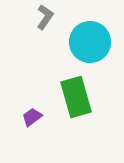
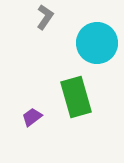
cyan circle: moved 7 px right, 1 px down
